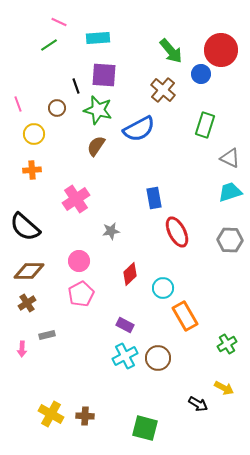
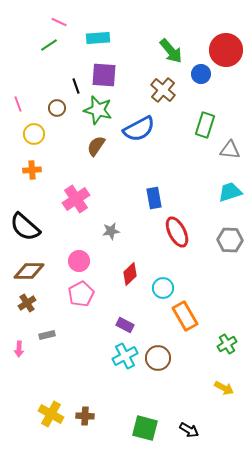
red circle at (221, 50): moved 5 px right
gray triangle at (230, 158): moved 8 px up; rotated 20 degrees counterclockwise
pink arrow at (22, 349): moved 3 px left
black arrow at (198, 404): moved 9 px left, 26 px down
